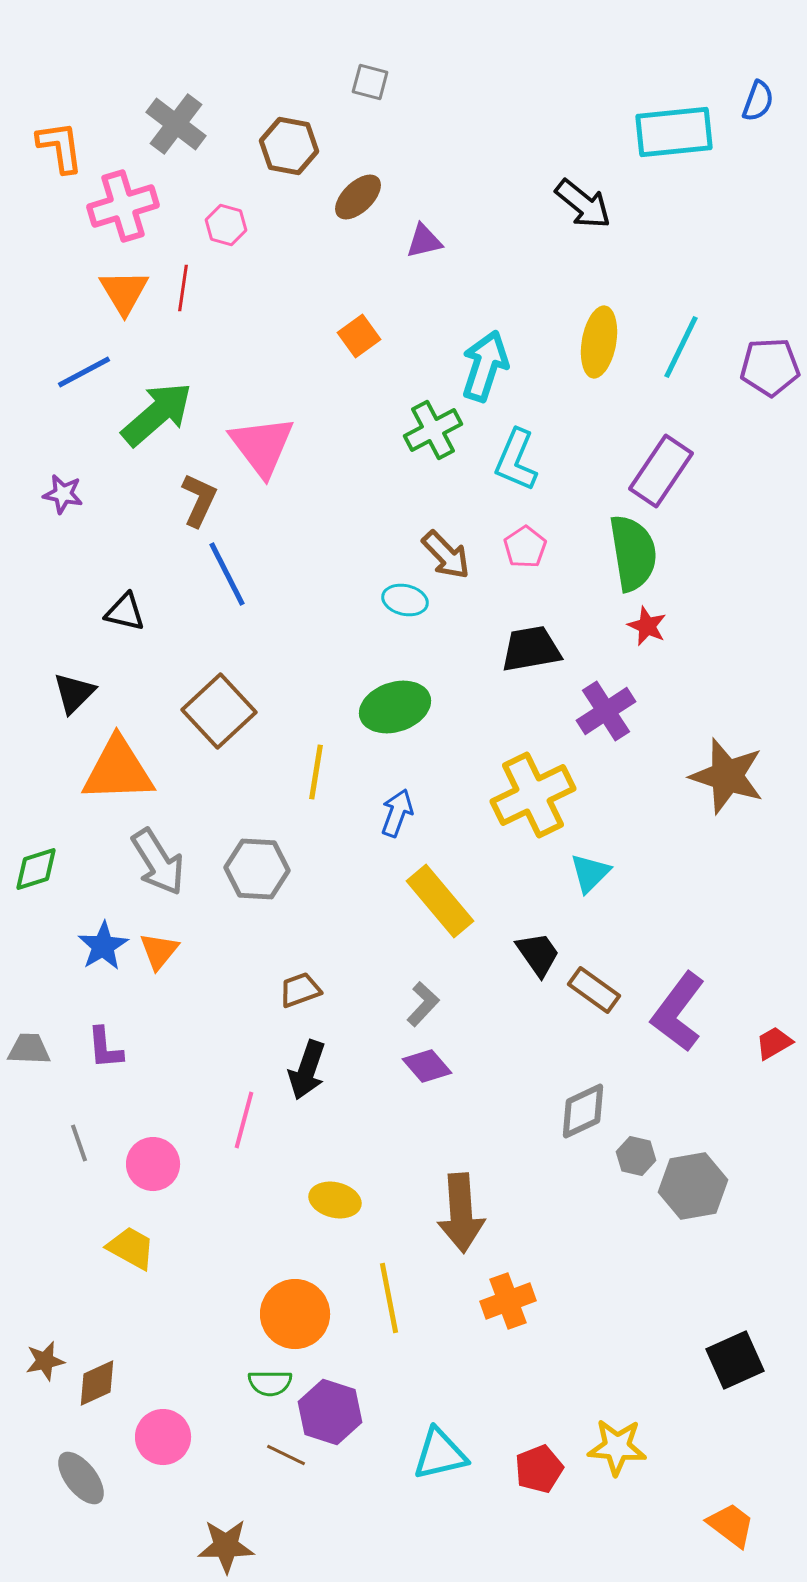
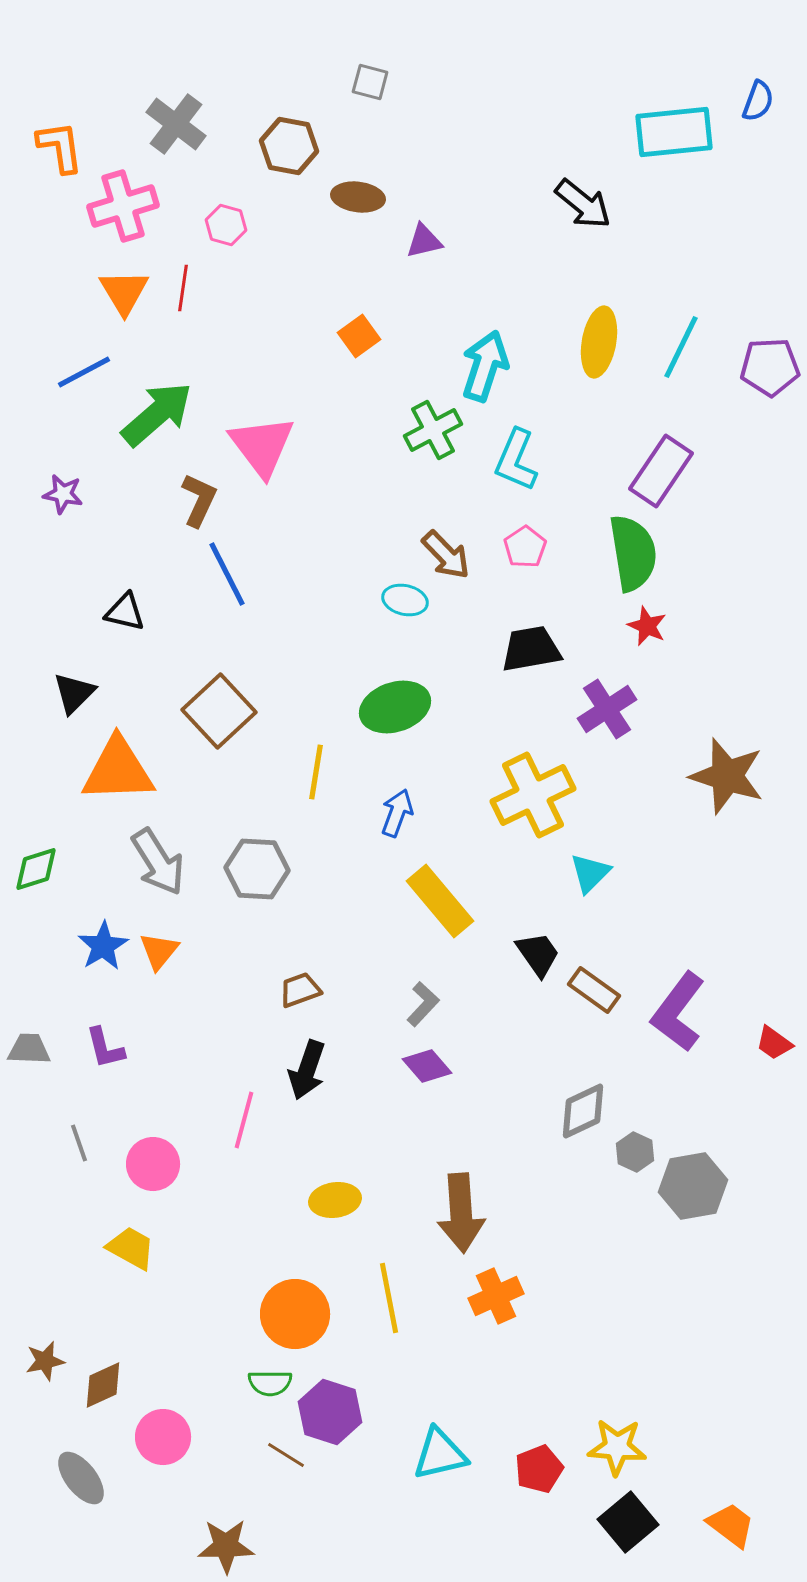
brown ellipse at (358, 197): rotated 51 degrees clockwise
purple cross at (606, 711): moved 1 px right, 2 px up
red trapezoid at (774, 1043): rotated 114 degrees counterclockwise
purple L-shape at (105, 1048): rotated 9 degrees counterclockwise
gray hexagon at (636, 1156): moved 1 px left, 4 px up; rotated 12 degrees clockwise
yellow ellipse at (335, 1200): rotated 21 degrees counterclockwise
orange cross at (508, 1301): moved 12 px left, 5 px up; rotated 4 degrees counterclockwise
black square at (735, 1360): moved 107 px left, 162 px down; rotated 16 degrees counterclockwise
brown diamond at (97, 1383): moved 6 px right, 2 px down
brown line at (286, 1455): rotated 6 degrees clockwise
